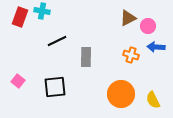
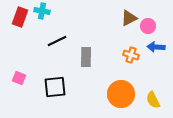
brown triangle: moved 1 px right
pink square: moved 1 px right, 3 px up; rotated 16 degrees counterclockwise
